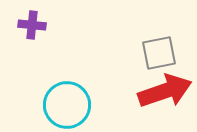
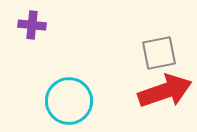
cyan circle: moved 2 px right, 4 px up
